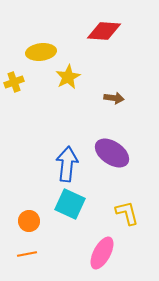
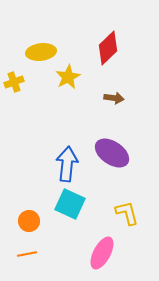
red diamond: moved 4 px right, 17 px down; rotated 48 degrees counterclockwise
